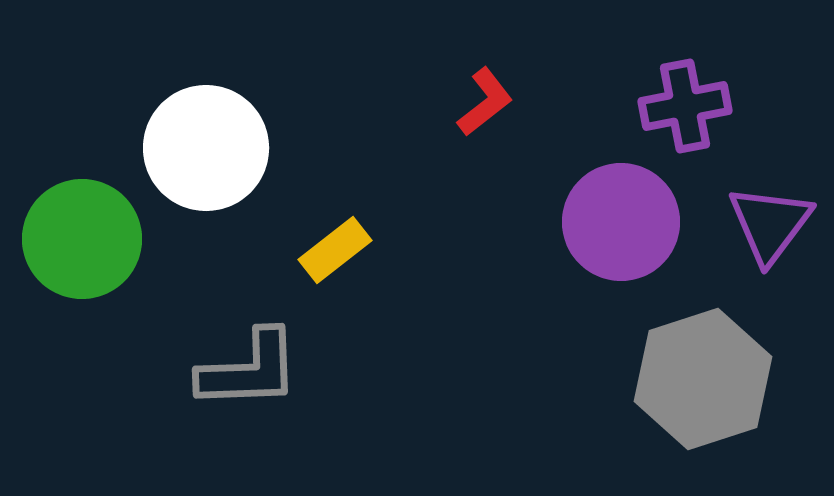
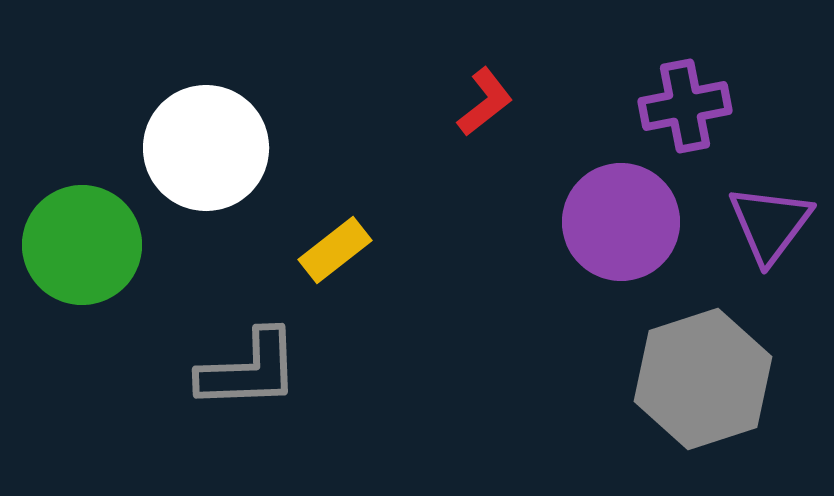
green circle: moved 6 px down
